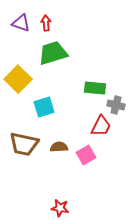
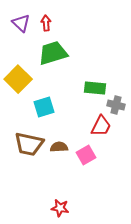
purple triangle: rotated 24 degrees clockwise
brown trapezoid: moved 5 px right
